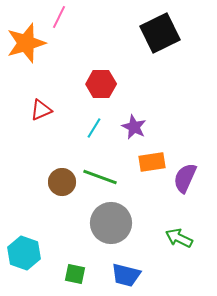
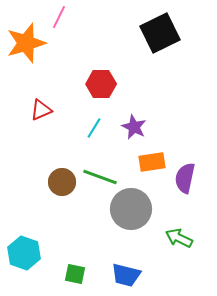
purple semicircle: rotated 12 degrees counterclockwise
gray circle: moved 20 px right, 14 px up
